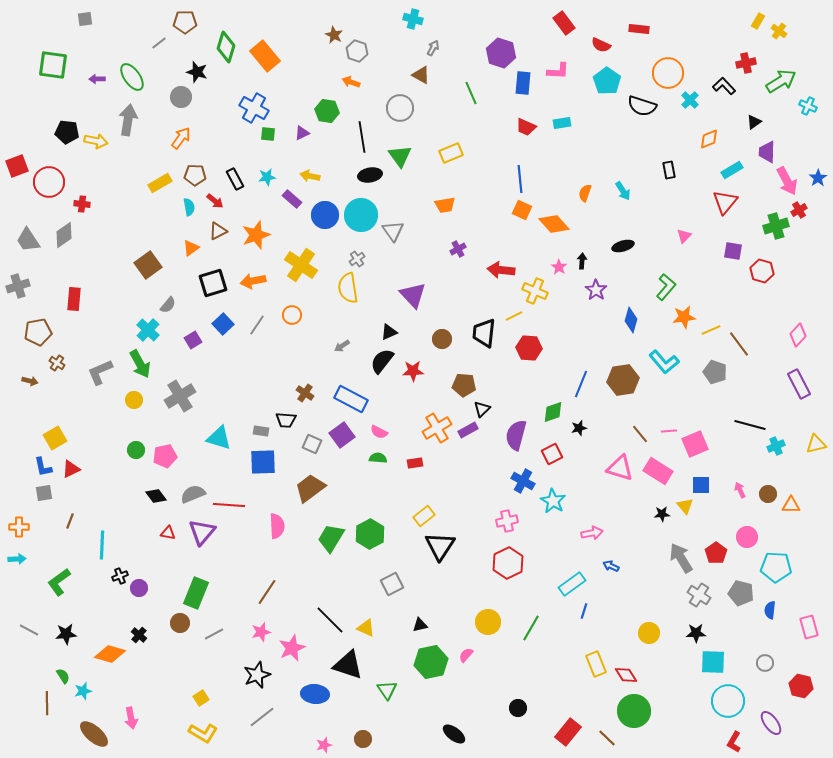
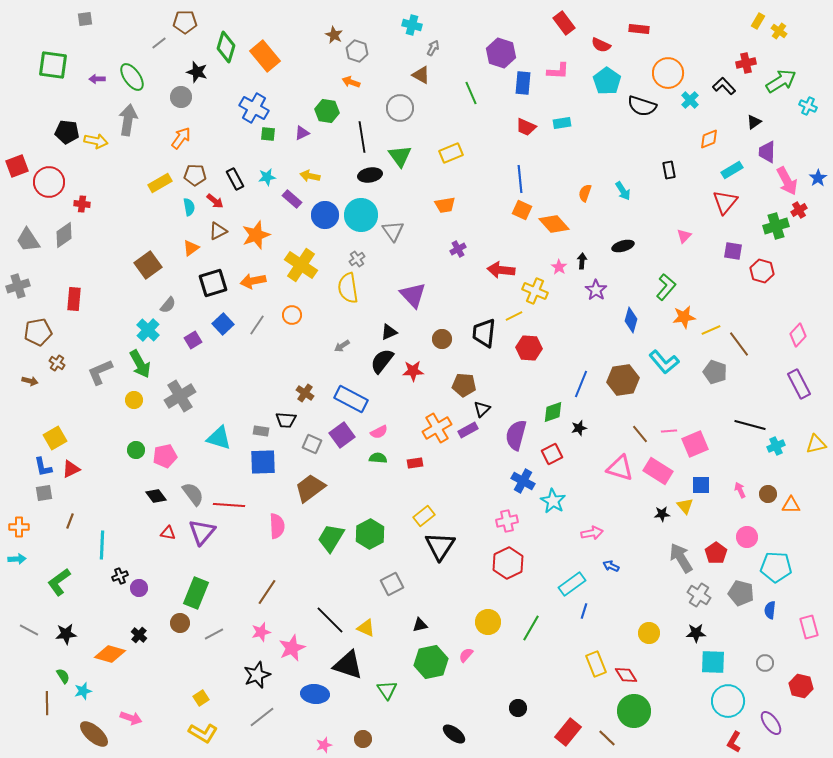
cyan cross at (413, 19): moved 1 px left, 6 px down
pink semicircle at (379, 432): rotated 54 degrees counterclockwise
gray semicircle at (193, 494): rotated 75 degrees clockwise
pink arrow at (131, 718): rotated 60 degrees counterclockwise
